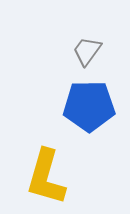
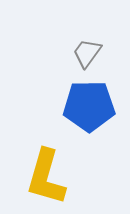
gray trapezoid: moved 2 px down
